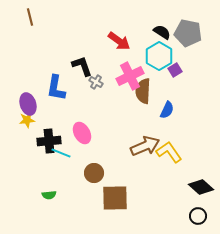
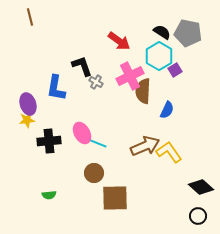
cyan line: moved 36 px right, 10 px up
